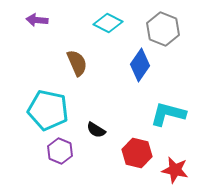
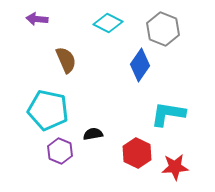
purple arrow: moved 1 px up
brown semicircle: moved 11 px left, 3 px up
cyan L-shape: rotated 6 degrees counterclockwise
black semicircle: moved 3 px left, 4 px down; rotated 138 degrees clockwise
red hexagon: rotated 12 degrees clockwise
red star: moved 3 px up; rotated 16 degrees counterclockwise
